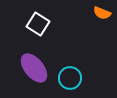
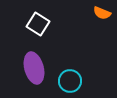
purple ellipse: rotated 24 degrees clockwise
cyan circle: moved 3 px down
